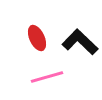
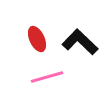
red ellipse: moved 1 px down
